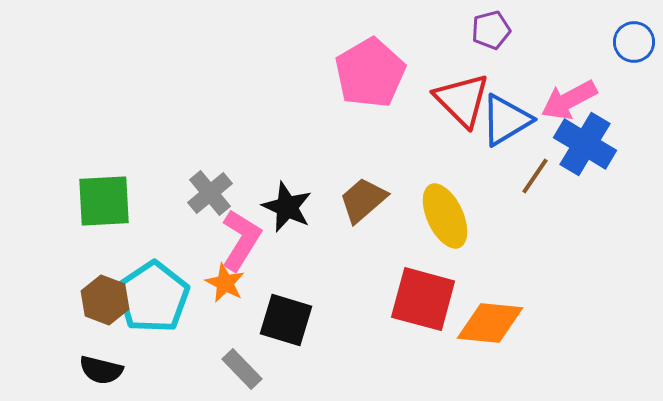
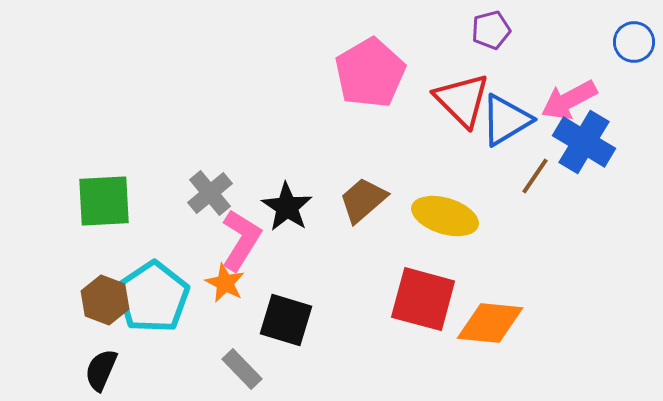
blue cross: moved 1 px left, 2 px up
black star: rotated 9 degrees clockwise
yellow ellipse: rotated 48 degrees counterclockwise
black semicircle: rotated 99 degrees clockwise
